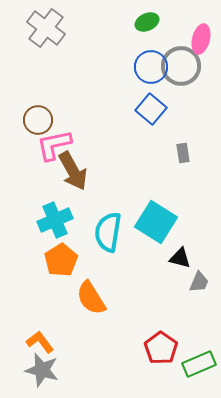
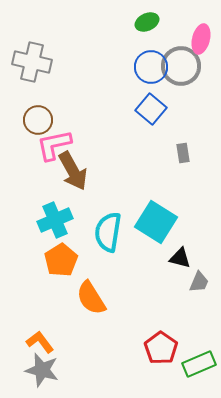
gray cross: moved 14 px left, 34 px down; rotated 24 degrees counterclockwise
